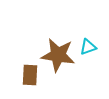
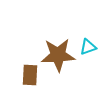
brown star: rotated 12 degrees counterclockwise
